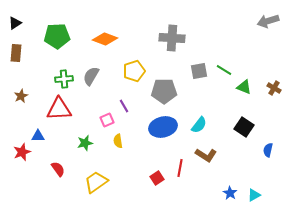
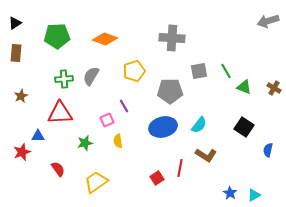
green line: moved 2 px right, 1 px down; rotated 28 degrees clockwise
gray pentagon: moved 6 px right
red triangle: moved 1 px right, 4 px down
